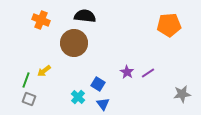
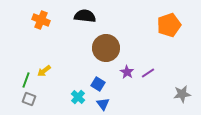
orange pentagon: rotated 15 degrees counterclockwise
brown circle: moved 32 px right, 5 px down
